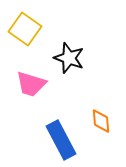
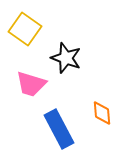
black star: moved 3 px left
orange diamond: moved 1 px right, 8 px up
blue rectangle: moved 2 px left, 11 px up
